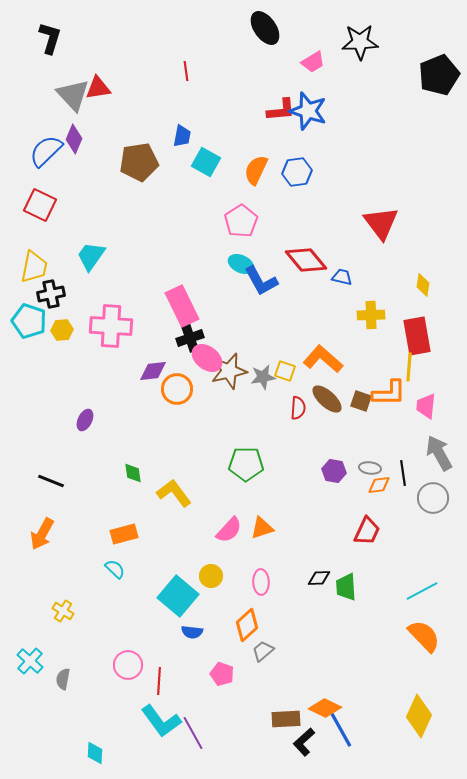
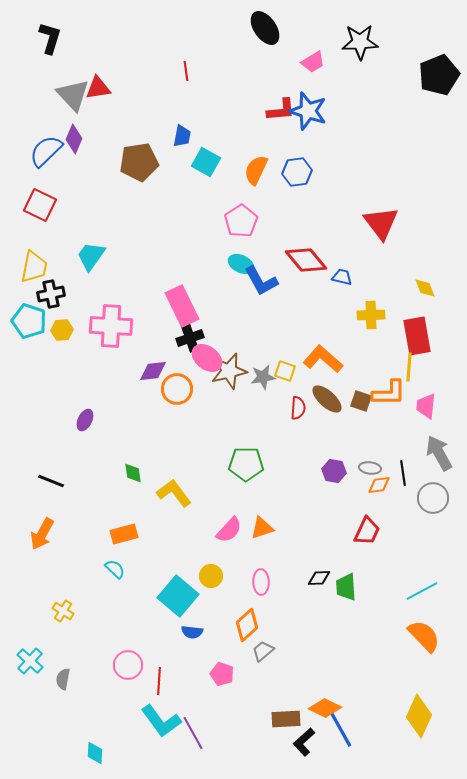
yellow diamond at (423, 285): moved 2 px right, 3 px down; rotated 30 degrees counterclockwise
